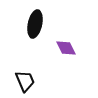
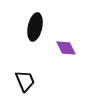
black ellipse: moved 3 px down
